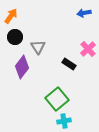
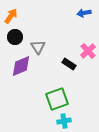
pink cross: moved 2 px down
purple diamond: moved 1 px left, 1 px up; rotated 30 degrees clockwise
green square: rotated 20 degrees clockwise
